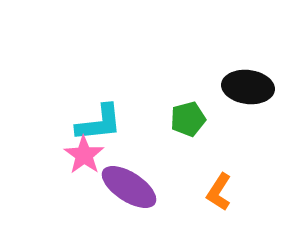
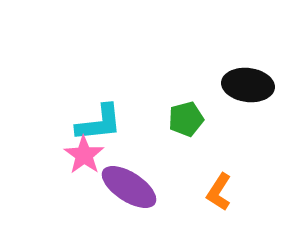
black ellipse: moved 2 px up
green pentagon: moved 2 px left
